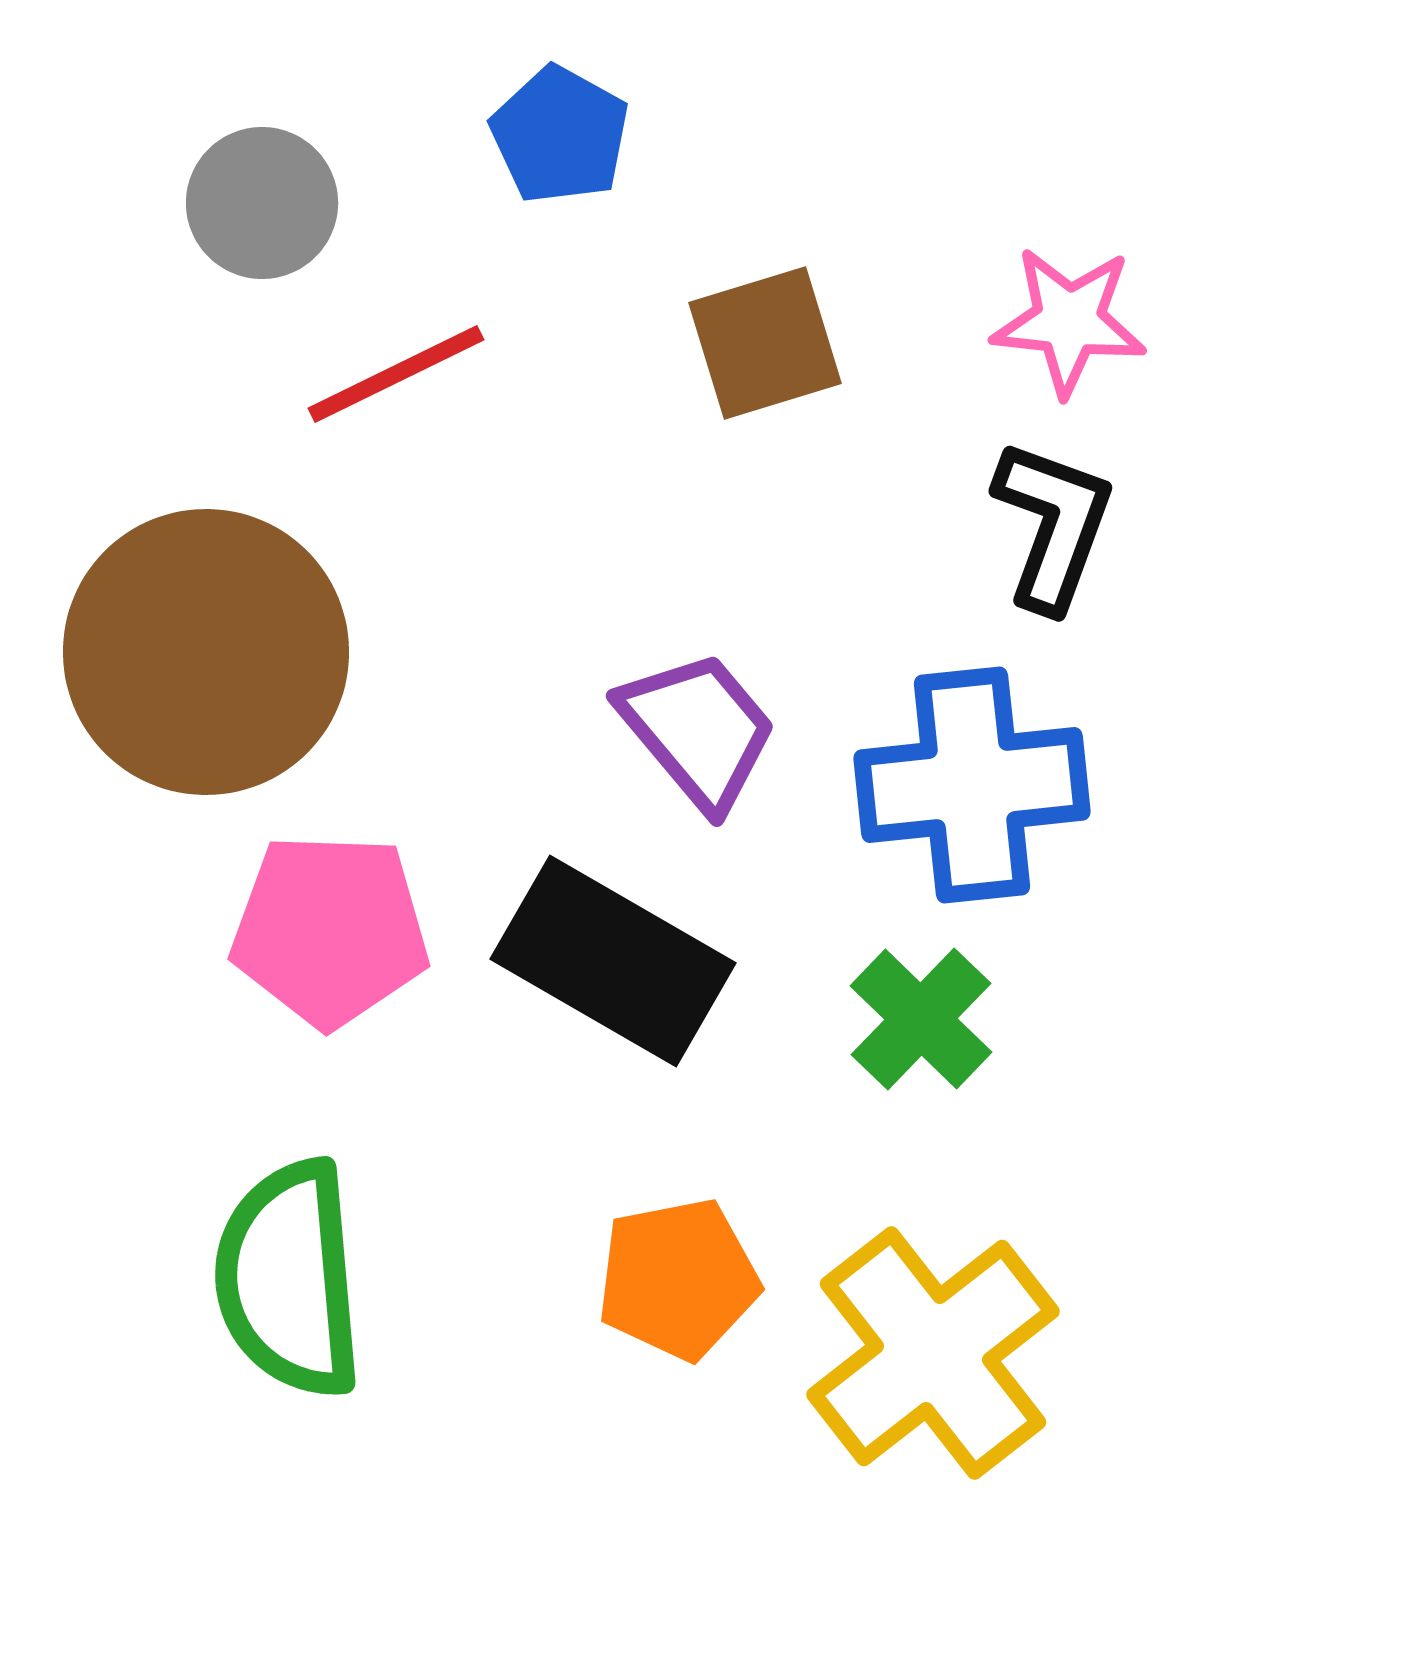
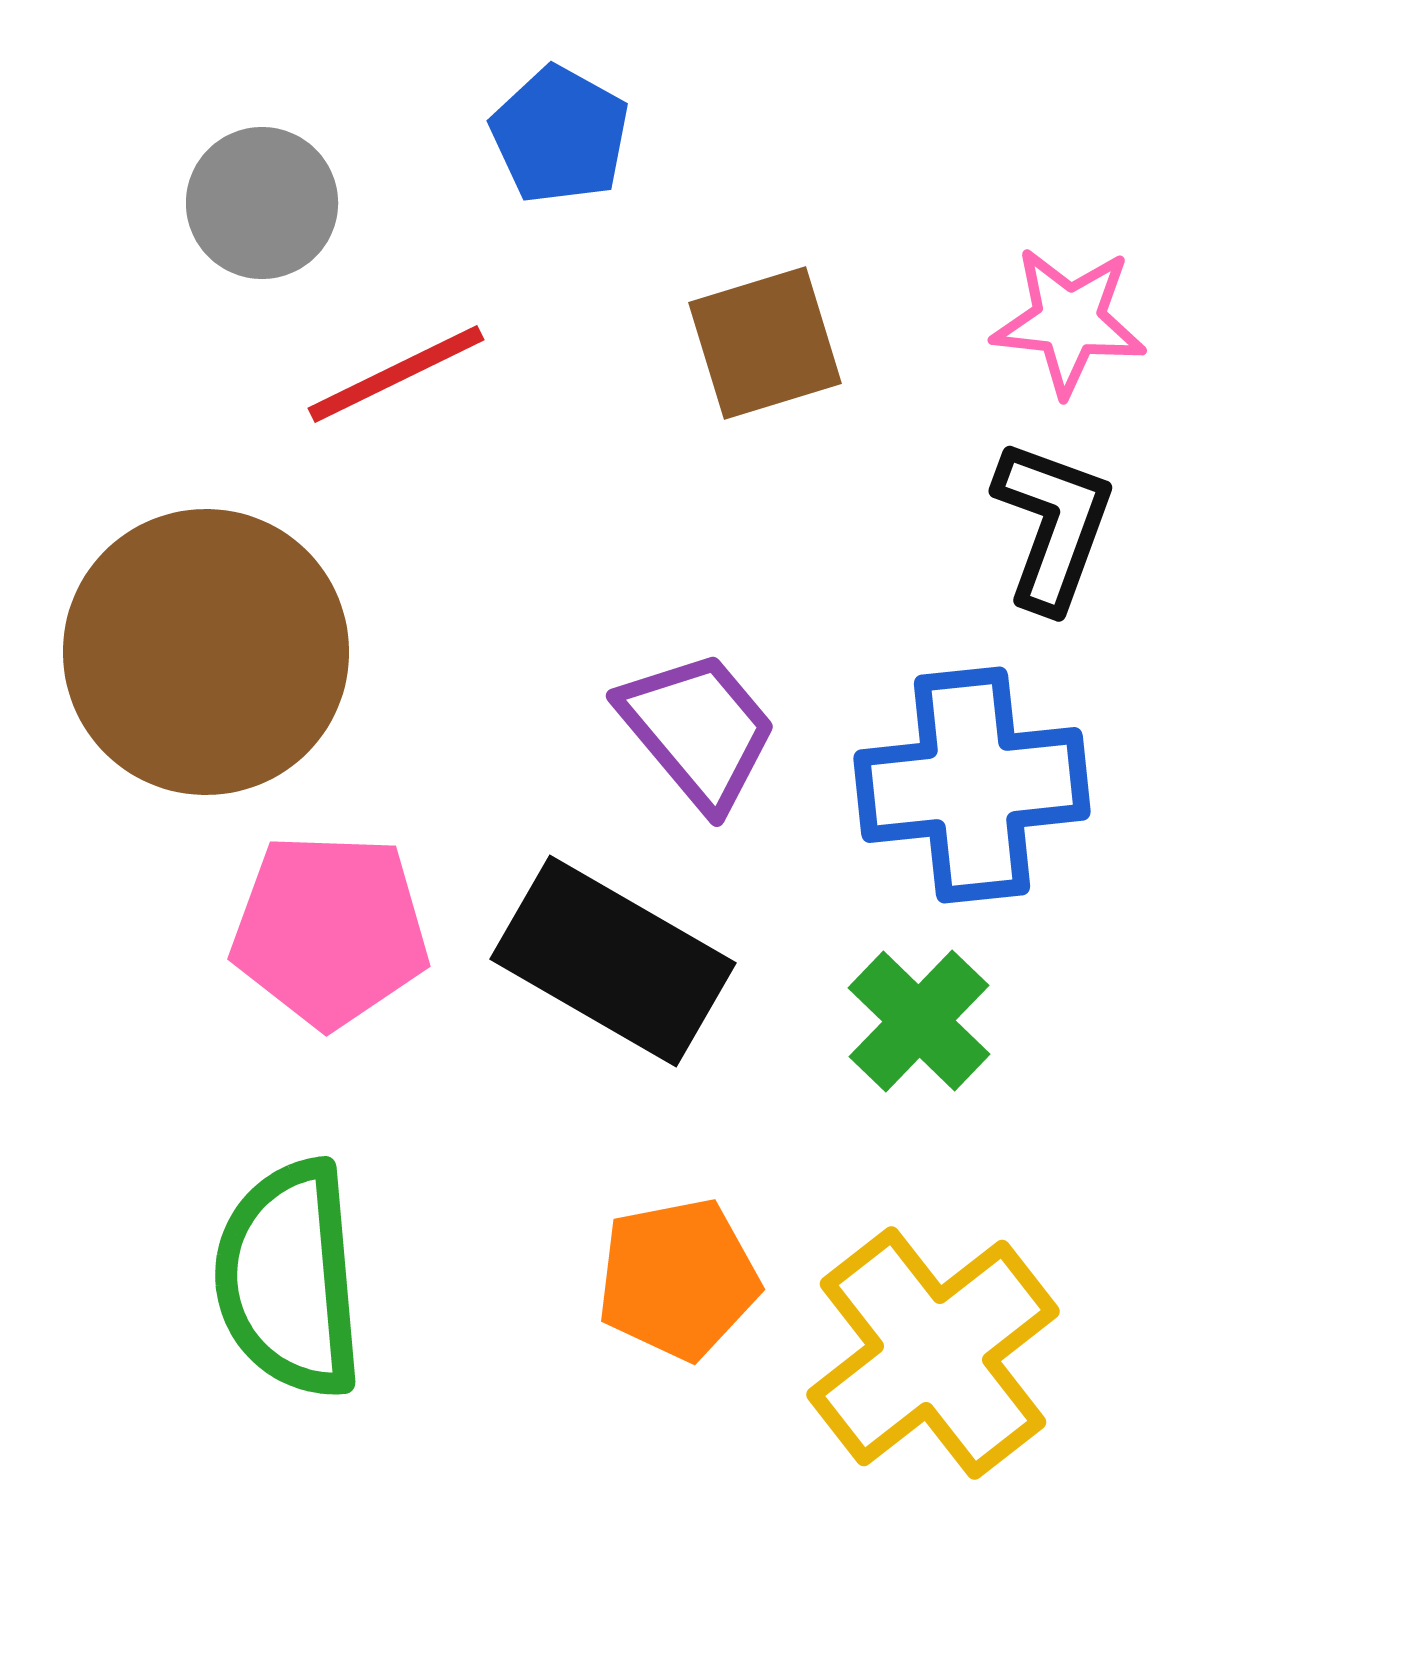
green cross: moved 2 px left, 2 px down
